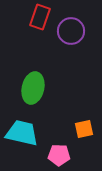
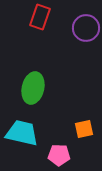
purple circle: moved 15 px right, 3 px up
